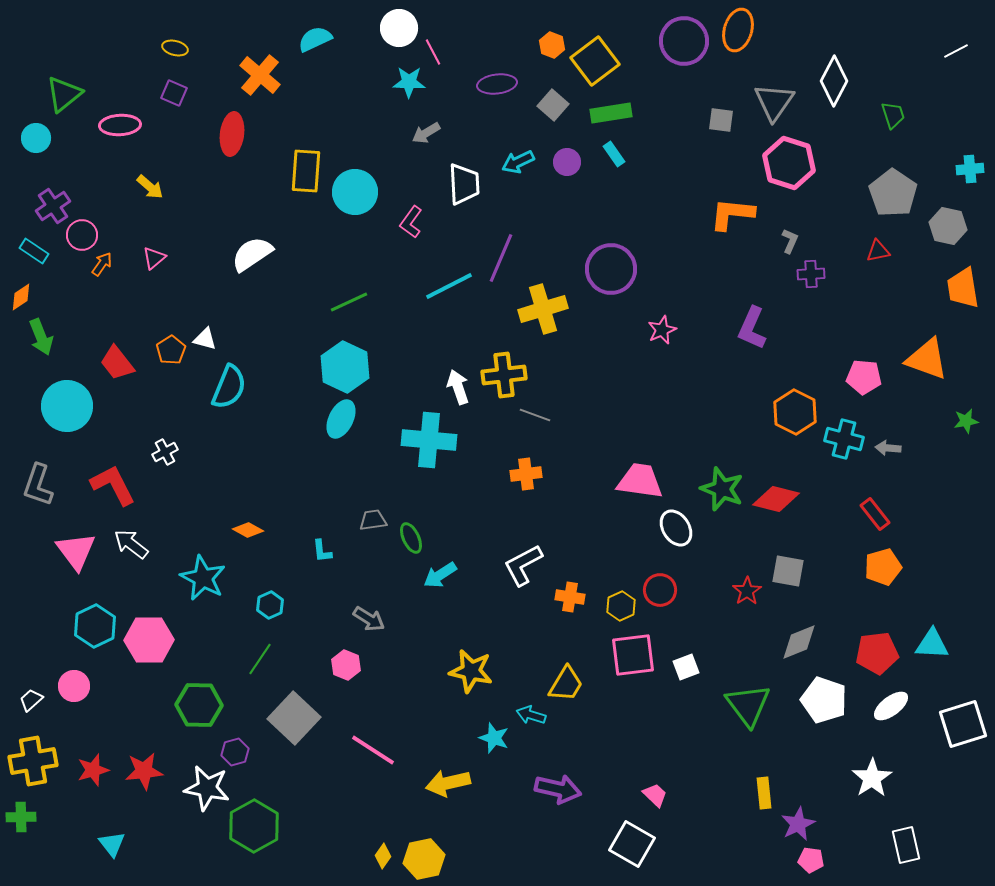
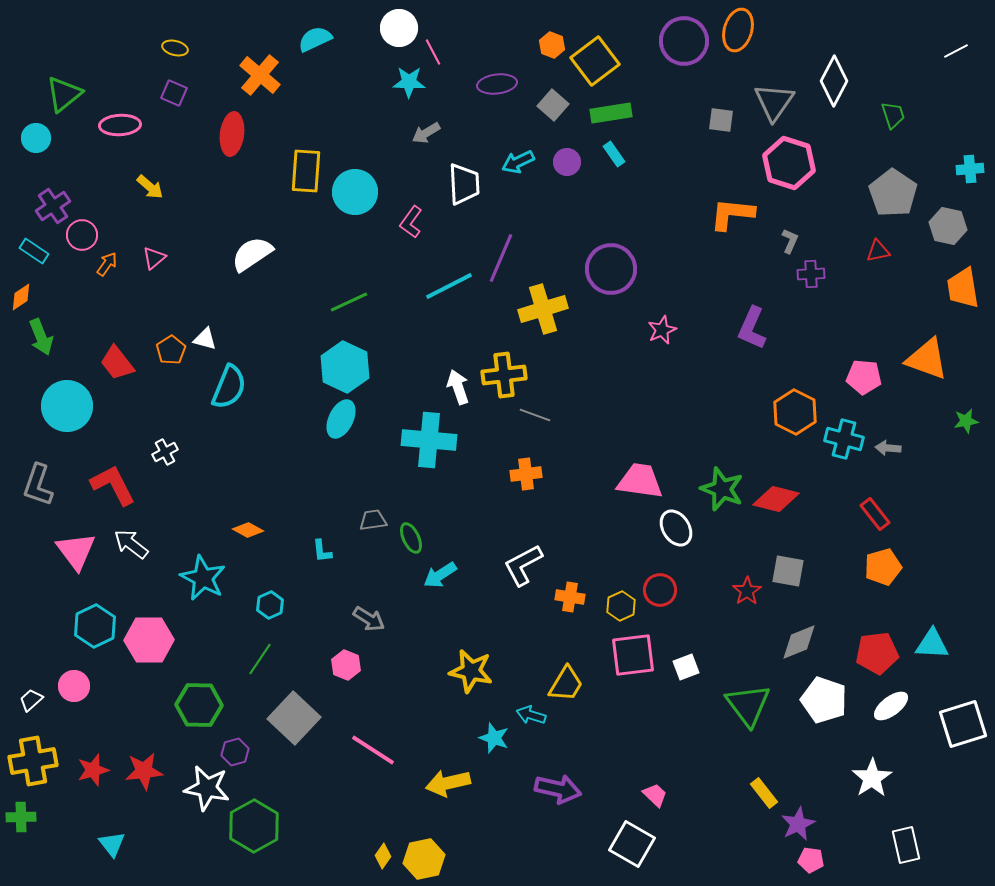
orange arrow at (102, 264): moved 5 px right
yellow rectangle at (764, 793): rotated 32 degrees counterclockwise
